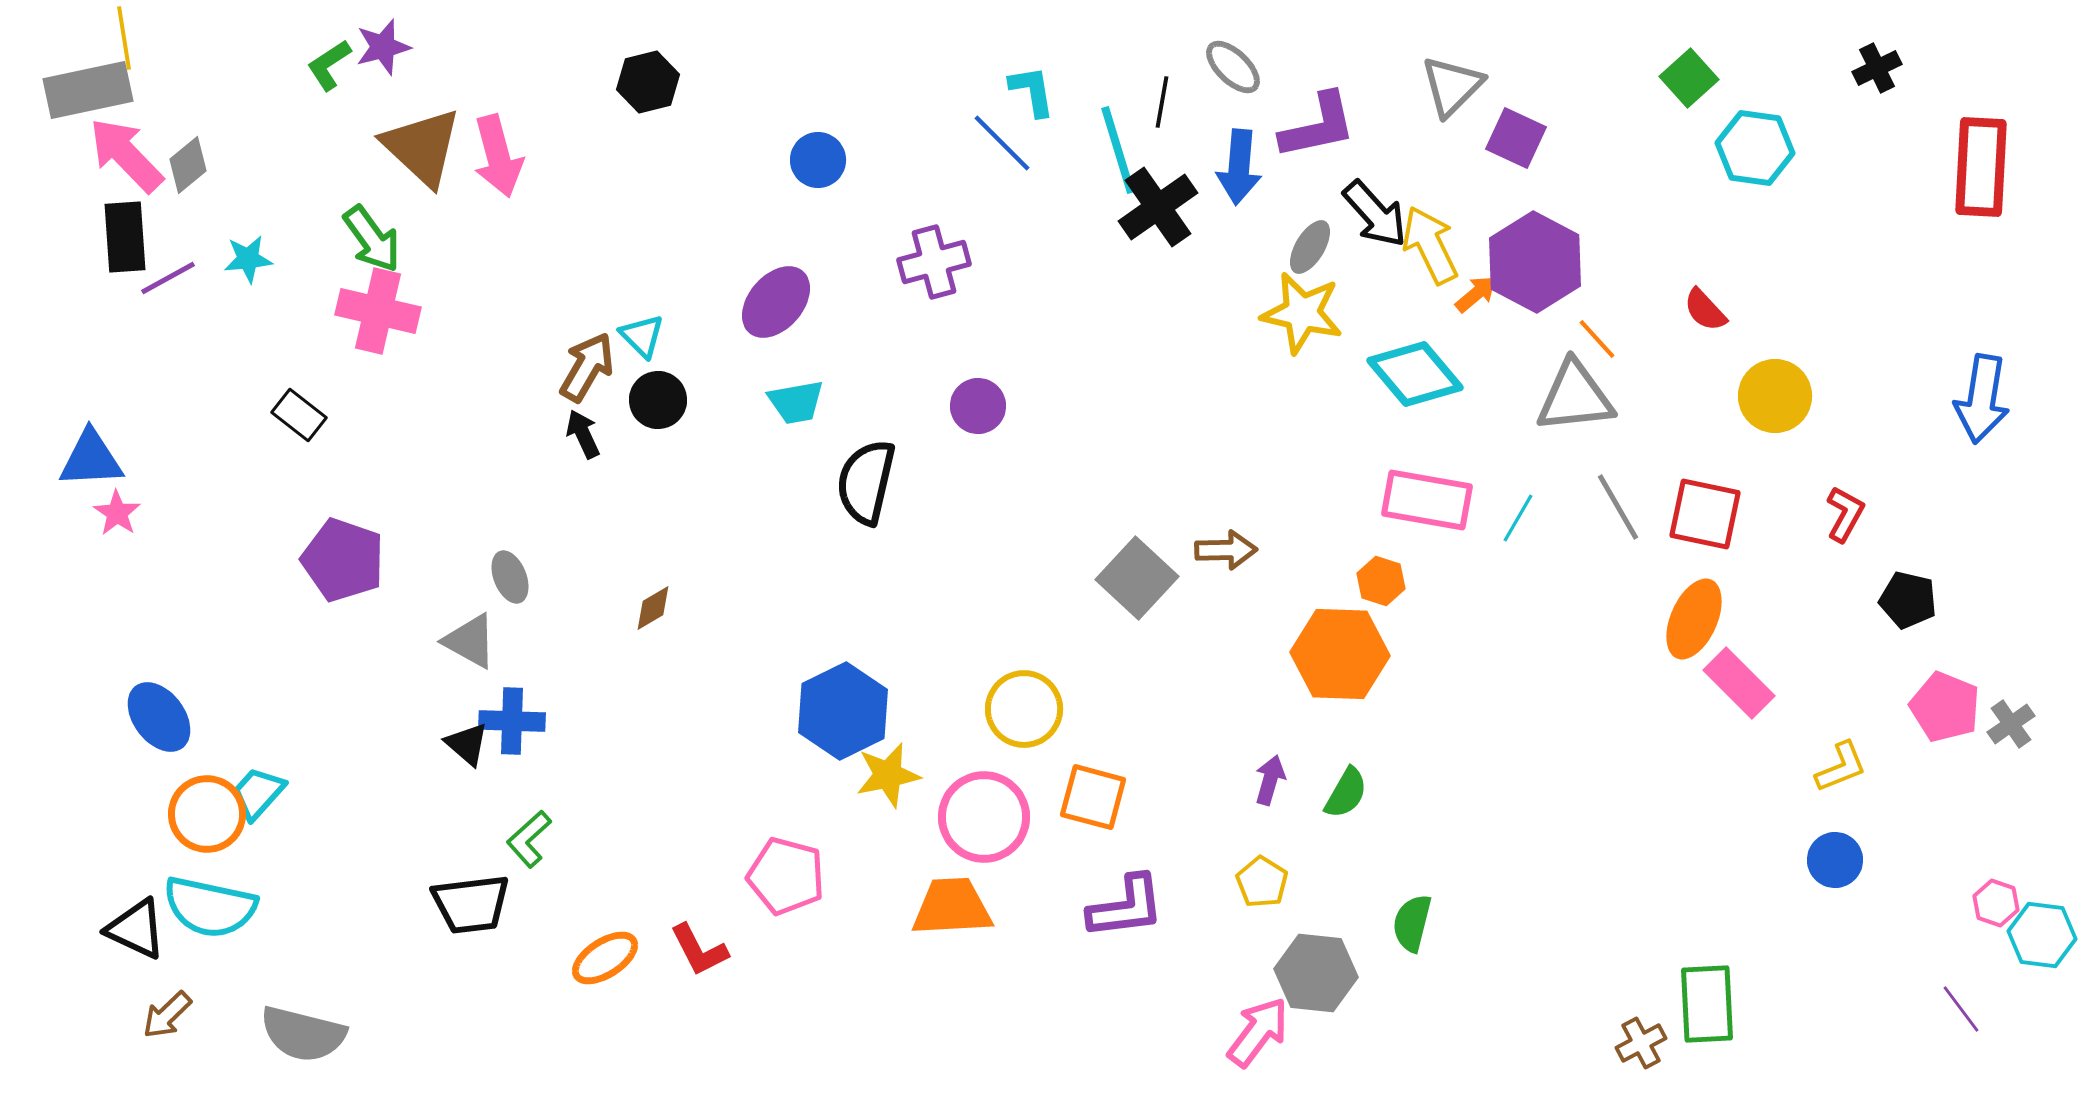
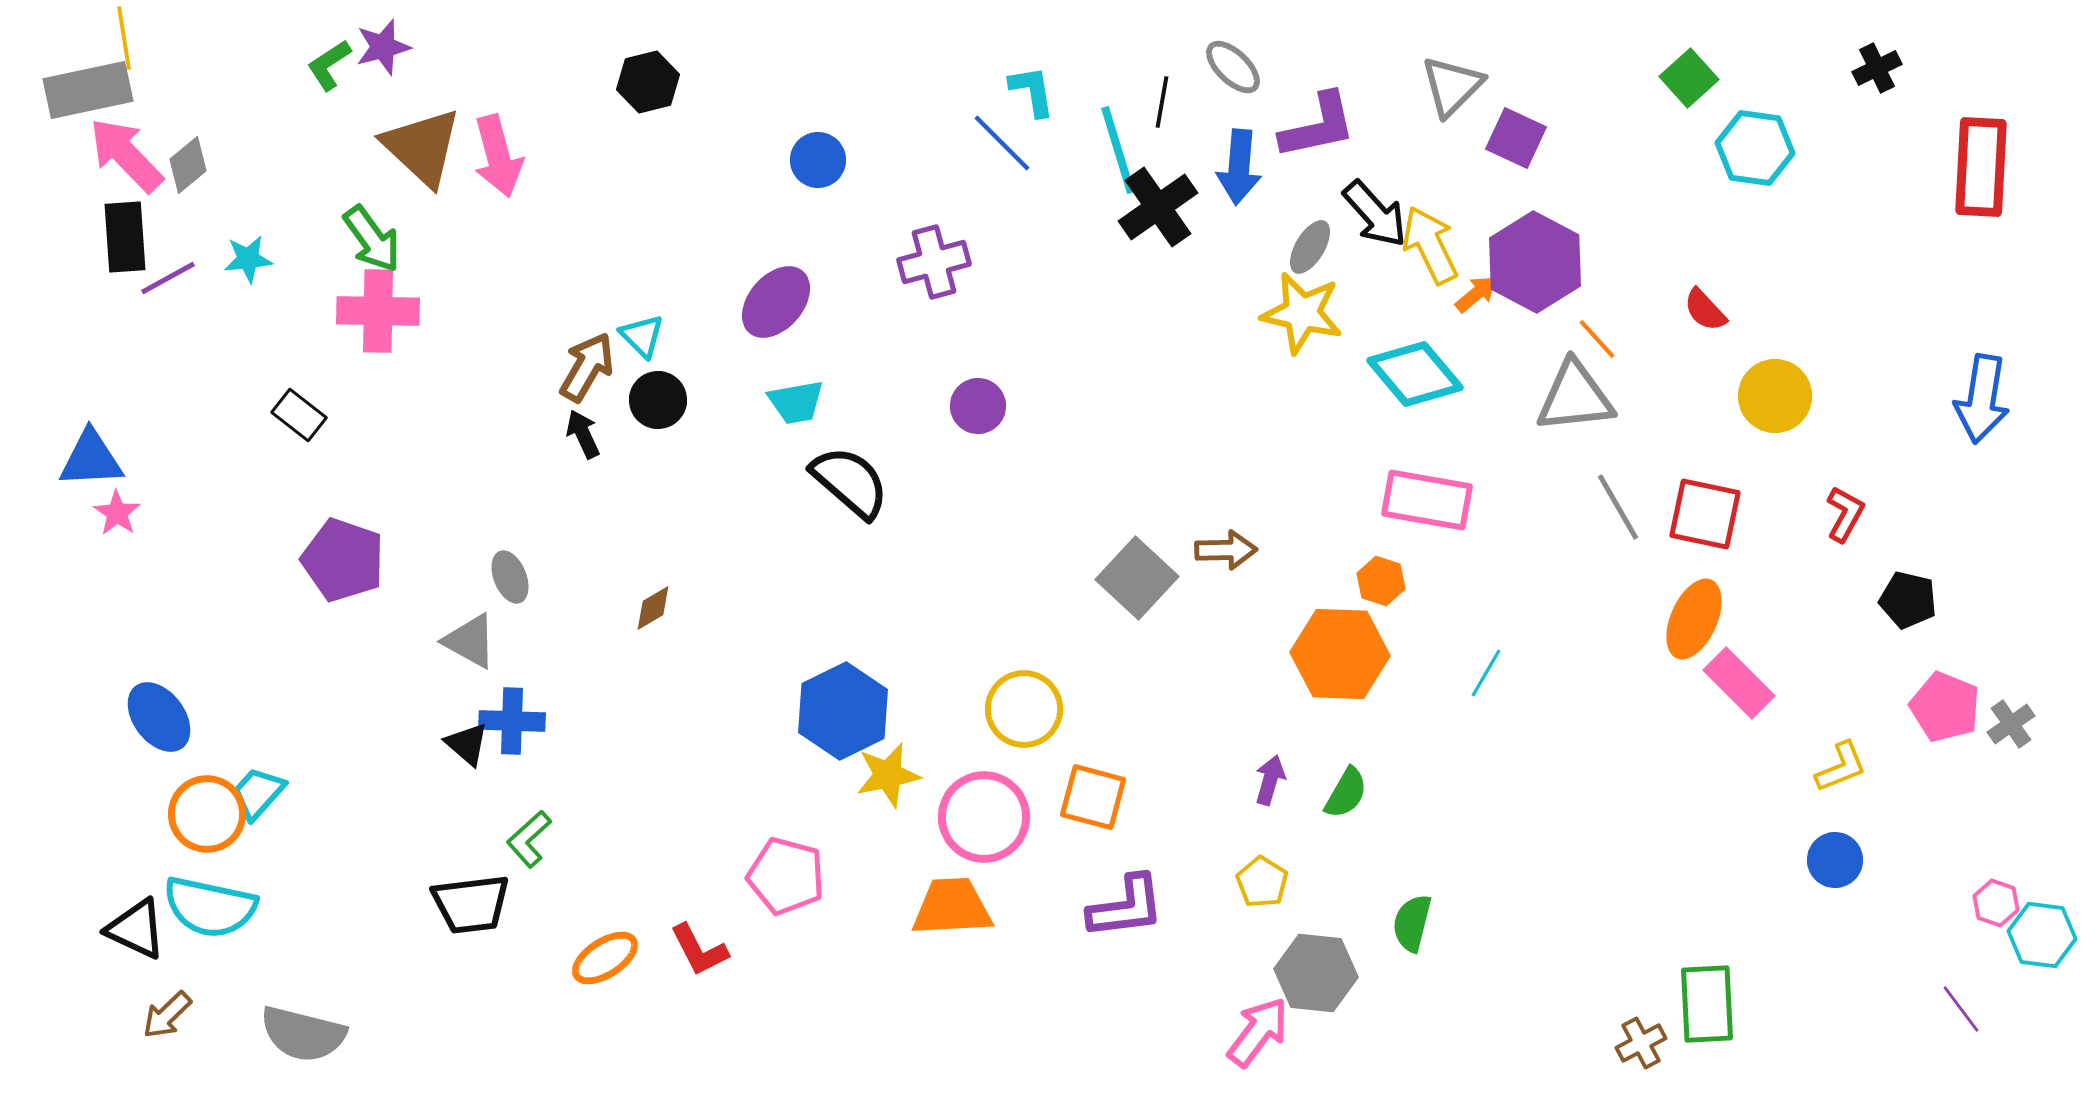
pink cross at (378, 311): rotated 12 degrees counterclockwise
black semicircle at (866, 482): moved 16 px left; rotated 118 degrees clockwise
cyan line at (1518, 518): moved 32 px left, 155 px down
